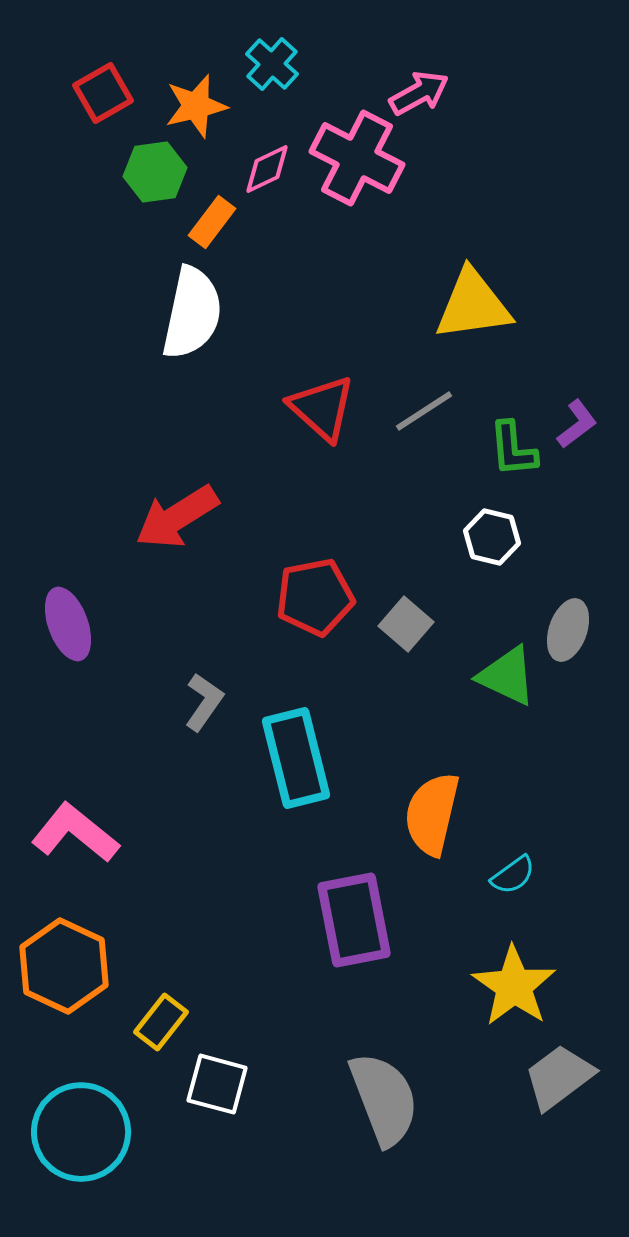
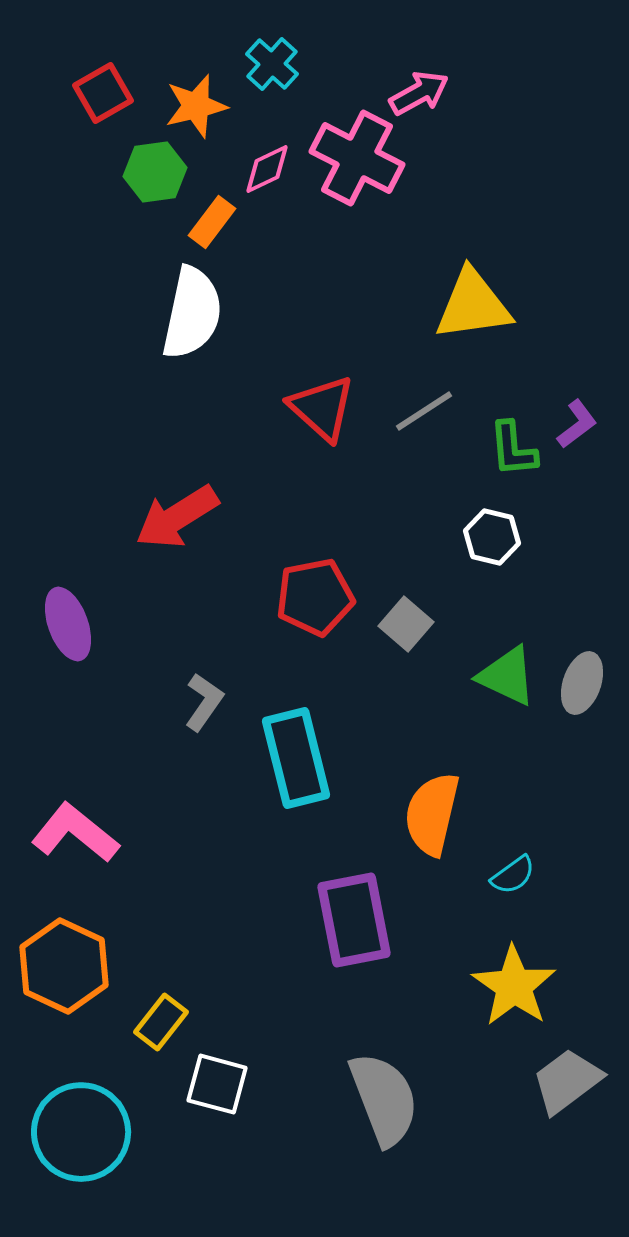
gray ellipse: moved 14 px right, 53 px down
gray trapezoid: moved 8 px right, 4 px down
